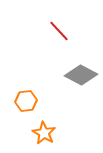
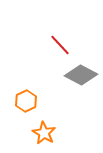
red line: moved 1 px right, 14 px down
orange hexagon: rotated 20 degrees counterclockwise
